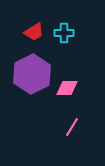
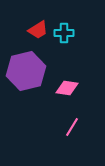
red trapezoid: moved 4 px right, 2 px up
purple hexagon: moved 6 px left, 3 px up; rotated 12 degrees clockwise
pink diamond: rotated 10 degrees clockwise
